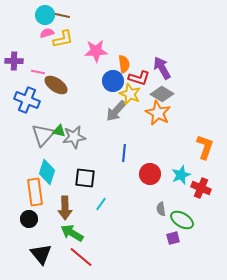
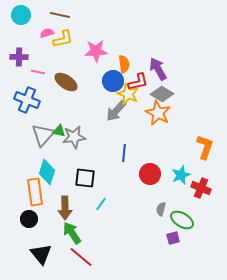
cyan circle: moved 24 px left
purple cross: moved 5 px right, 4 px up
purple arrow: moved 4 px left, 1 px down
red L-shape: moved 1 px left, 4 px down; rotated 30 degrees counterclockwise
brown ellipse: moved 10 px right, 3 px up
yellow star: moved 2 px left
gray semicircle: rotated 24 degrees clockwise
green arrow: rotated 25 degrees clockwise
